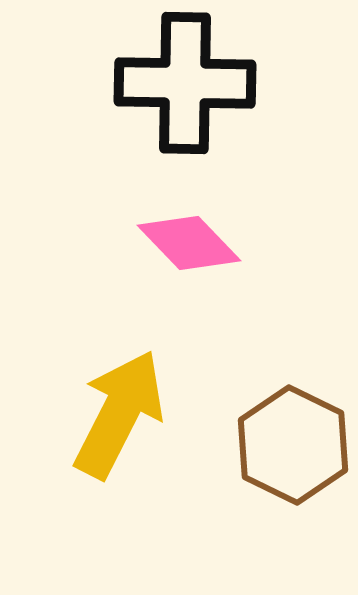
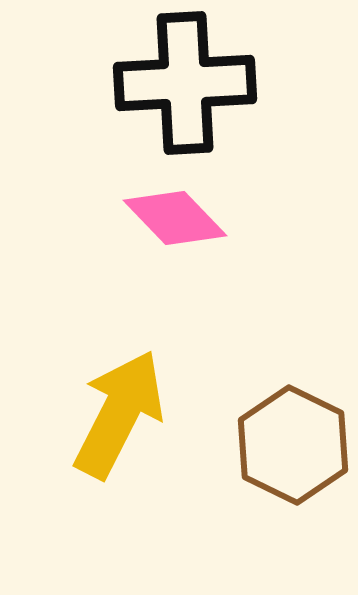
black cross: rotated 4 degrees counterclockwise
pink diamond: moved 14 px left, 25 px up
